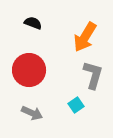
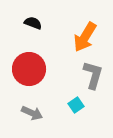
red circle: moved 1 px up
